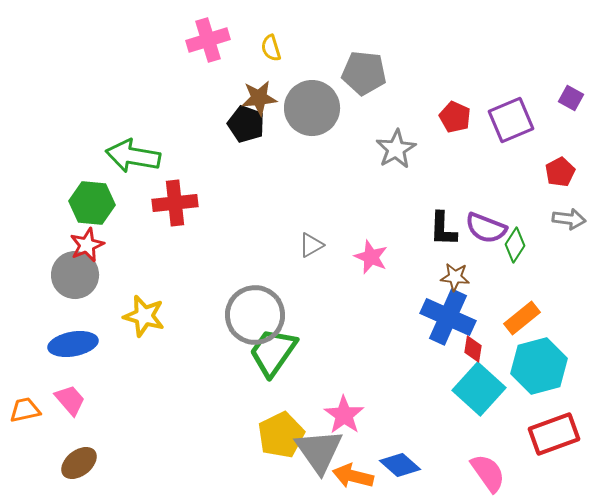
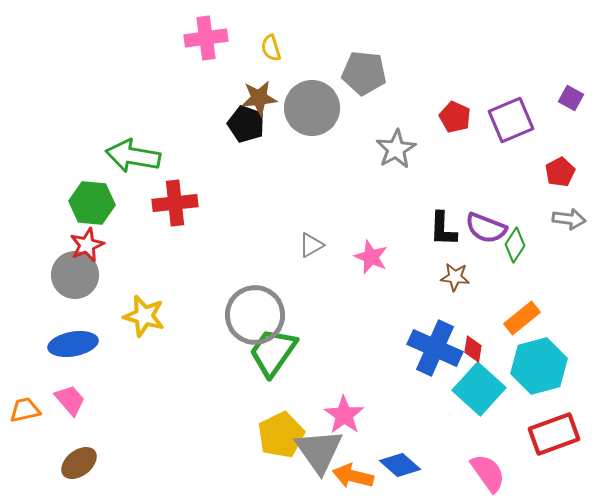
pink cross at (208, 40): moved 2 px left, 2 px up; rotated 9 degrees clockwise
blue cross at (448, 317): moved 13 px left, 31 px down
